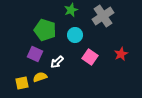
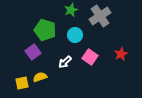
gray cross: moved 3 px left
purple square: moved 2 px left, 2 px up; rotated 28 degrees clockwise
white arrow: moved 8 px right
